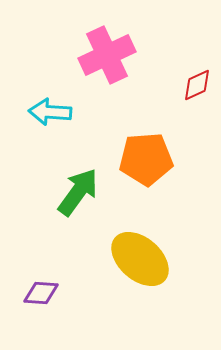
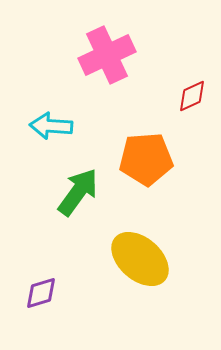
red diamond: moved 5 px left, 11 px down
cyan arrow: moved 1 px right, 14 px down
purple diamond: rotated 21 degrees counterclockwise
